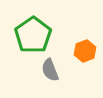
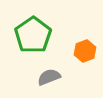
gray semicircle: moved 1 px left, 7 px down; rotated 90 degrees clockwise
